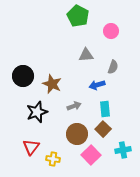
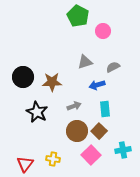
pink circle: moved 8 px left
gray triangle: moved 1 px left, 7 px down; rotated 14 degrees counterclockwise
gray semicircle: rotated 136 degrees counterclockwise
black circle: moved 1 px down
brown star: moved 2 px up; rotated 24 degrees counterclockwise
black star: rotated 25 degrees counterclockwise
brown square: moved 4 px left, 2 px down
brown circle: moved 3 px up
red triangle: moved 6 px left, 17 px down
